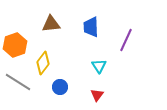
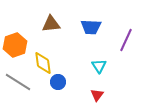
blue trapezoid: rotated 85 degrees counterclockwise
yellow diamond: rotated 45 degrees counterclockwise
blue circle: moved 2 px left, 5 px up
